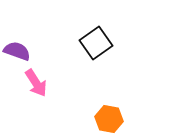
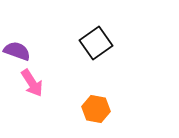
pink arrow: moved 4 px left
orange hexagon: moved 13 px left, 10 px up
